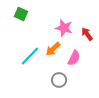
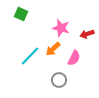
pink star: moved 3 px left
red arrow: rotated 72 degrees counterclockwise
